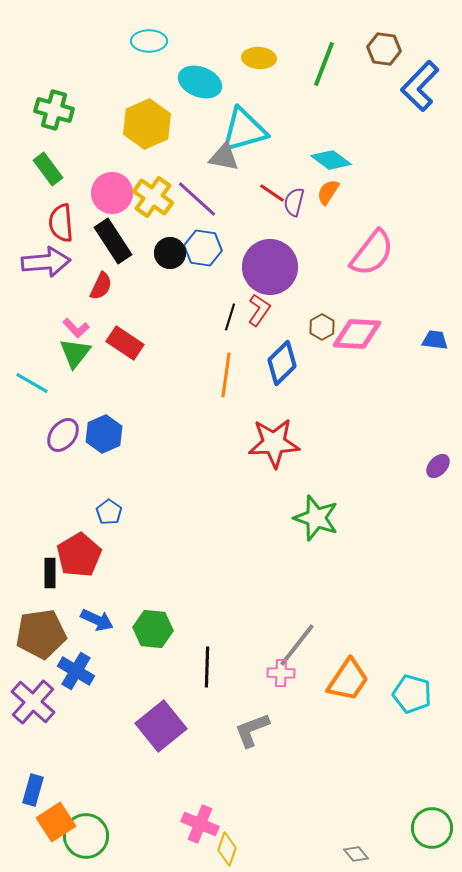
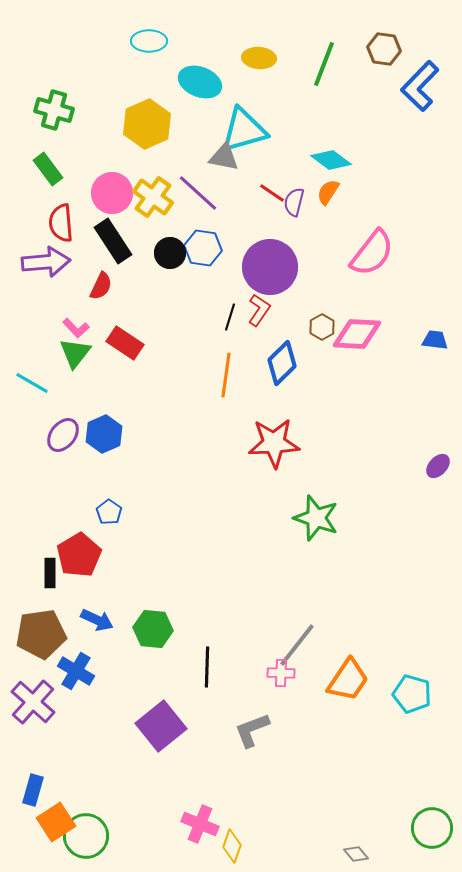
purple line at (197, 199): moved 1 px right, 6 px up
yellow diamond at (227, 849): moved 5 px right, 3 px up
